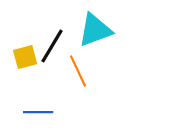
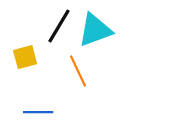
black line: moved 7 px right, 20 px up
